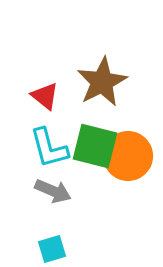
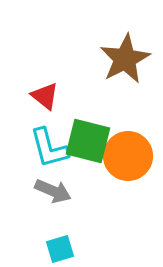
brown star: moved 23 px right, 23 px up
green square: moved 7 px left, 5 px up
cyan square: moved 8 px right
